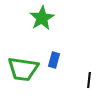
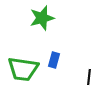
green star: rotated 15 degrees clockwise
black line: moved 3 px up
